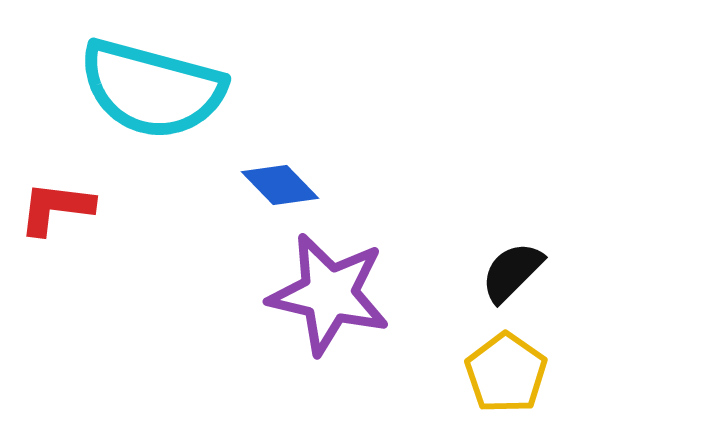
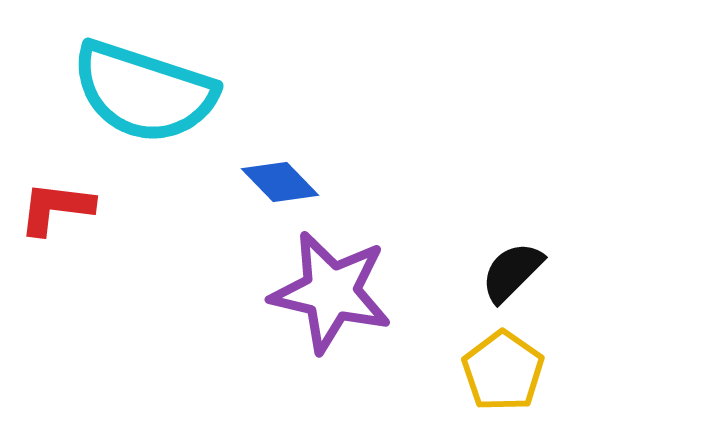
cyan semicircle: moved 8 px left, 3 px down; rotated 3 degrees clockwise
blue diamond: moved 3 px up
purple star: moved 2 px right, 2 px up
yellow pentagon: moved 3 px left, 2 px up
